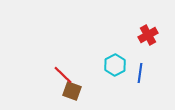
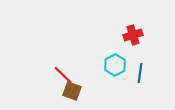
red cross: moved 15 px left; rotated 12 degrees clockwise
